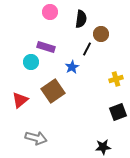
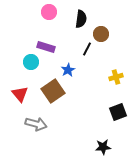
pink circle: moved 1 px left
blue star: moved 4 px left, 3 px down
yellow cross: moved 2 px up
red triangle: moved 6 px up; rotated 30 degrees counterclockwise
gray arrow: moved 14 px up
